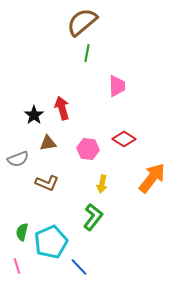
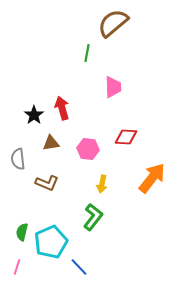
brown semicircle: moved 31 px right, 1 px down
pink trapezoid: moved 4 px left, 1 px down
red diamond: moved 2 px right, 2 px up; rotated 30 degrees counterclockwise
brown triangle: moved 3 px right
gray semicircle: rotated 105 degrees clockwise
pink line: moved 1 px down; rotated 35 degrees clockwise
